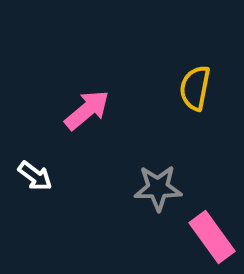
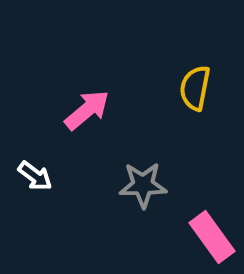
gray star: moved 15 px left, 3 px up
